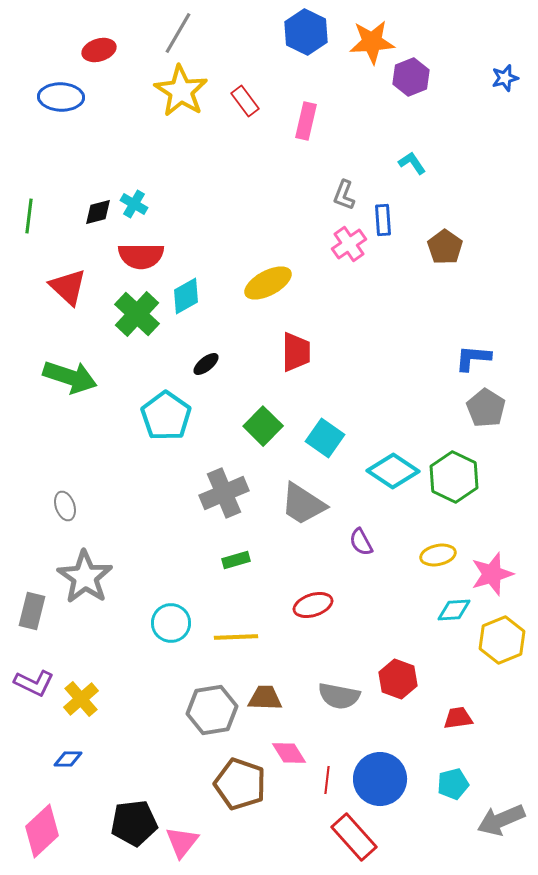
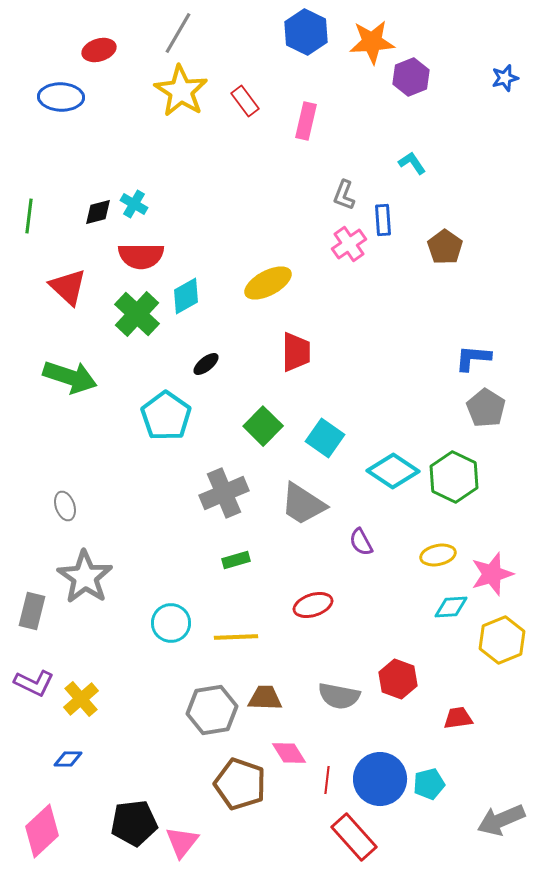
cyan diamond at (454, 610): moved 3 px left, 3 px up
cyan pentagon at (453, 784): moved 24 px left
